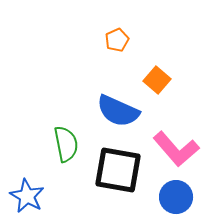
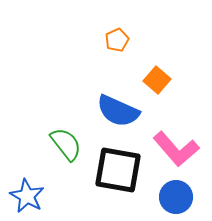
green semicircle: rotated 27 degrees counterclockwise
